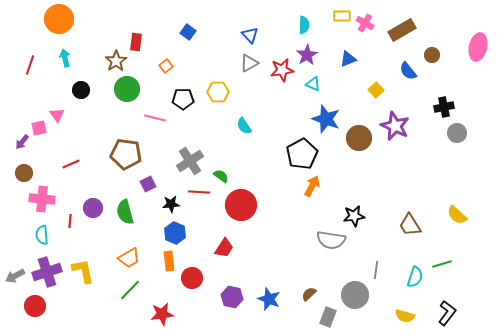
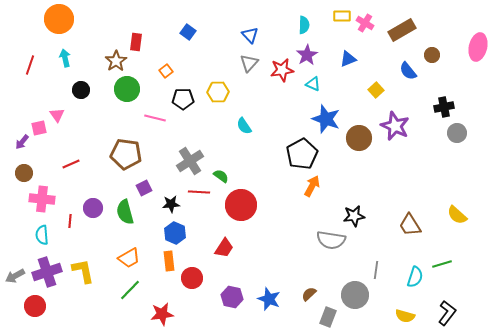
gray triangle at (249, 63): rotated 18 degrees counterclockwise
orange square at (166, 66): moved 5 px down
purple square at (148, 184): moved 4 px left, 4 px down
